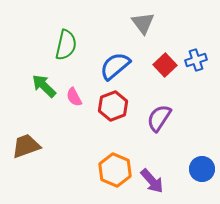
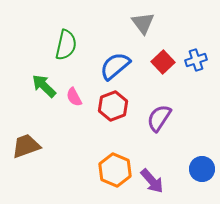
red square: moved 2 px left, 3 px up
